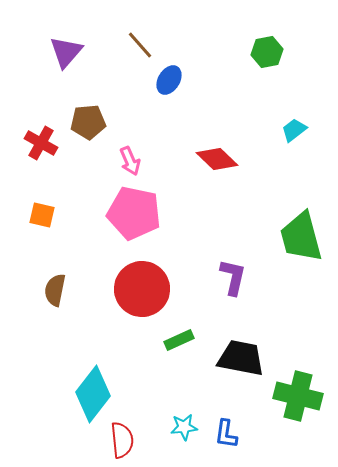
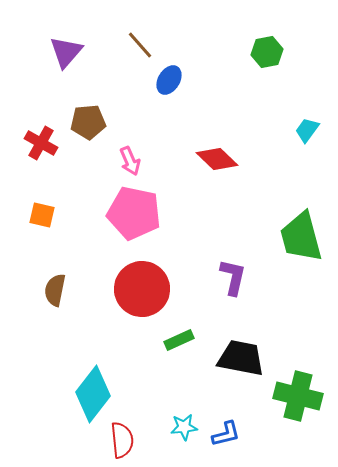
cyan trapezoid: moved 13 px right; rotated 16 degrees counterclockwise
blue L-shape: rotated 112 degrees counterclockwise
